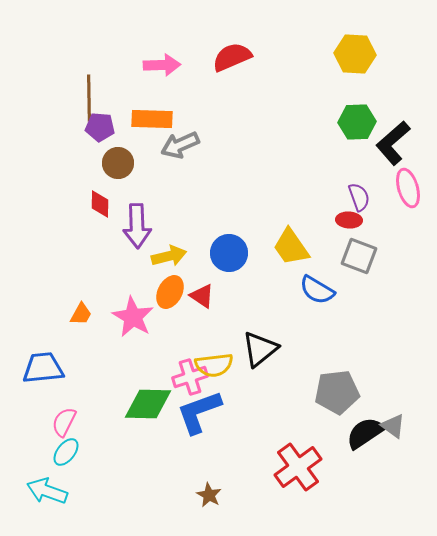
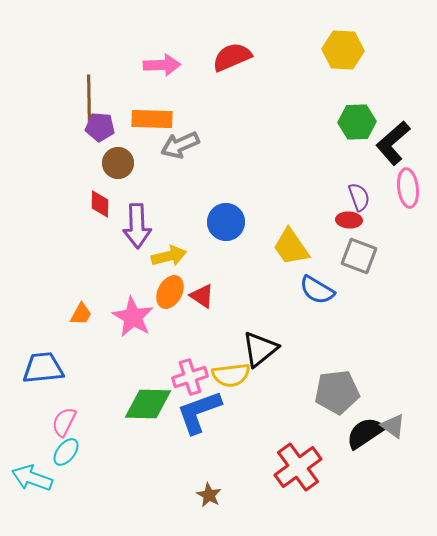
yellow hexagon: moved 12 px left, 4 px up
pink ellipse: rotated 9 degrees clockwise
blue circle: moved 3 px left, 31 px up
yellow semicircle: moved 17 px right, 10 px down
cyan arrow: moved 15 px left, 13 px up
